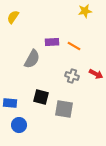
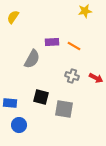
red arrow: moved 4 px down
